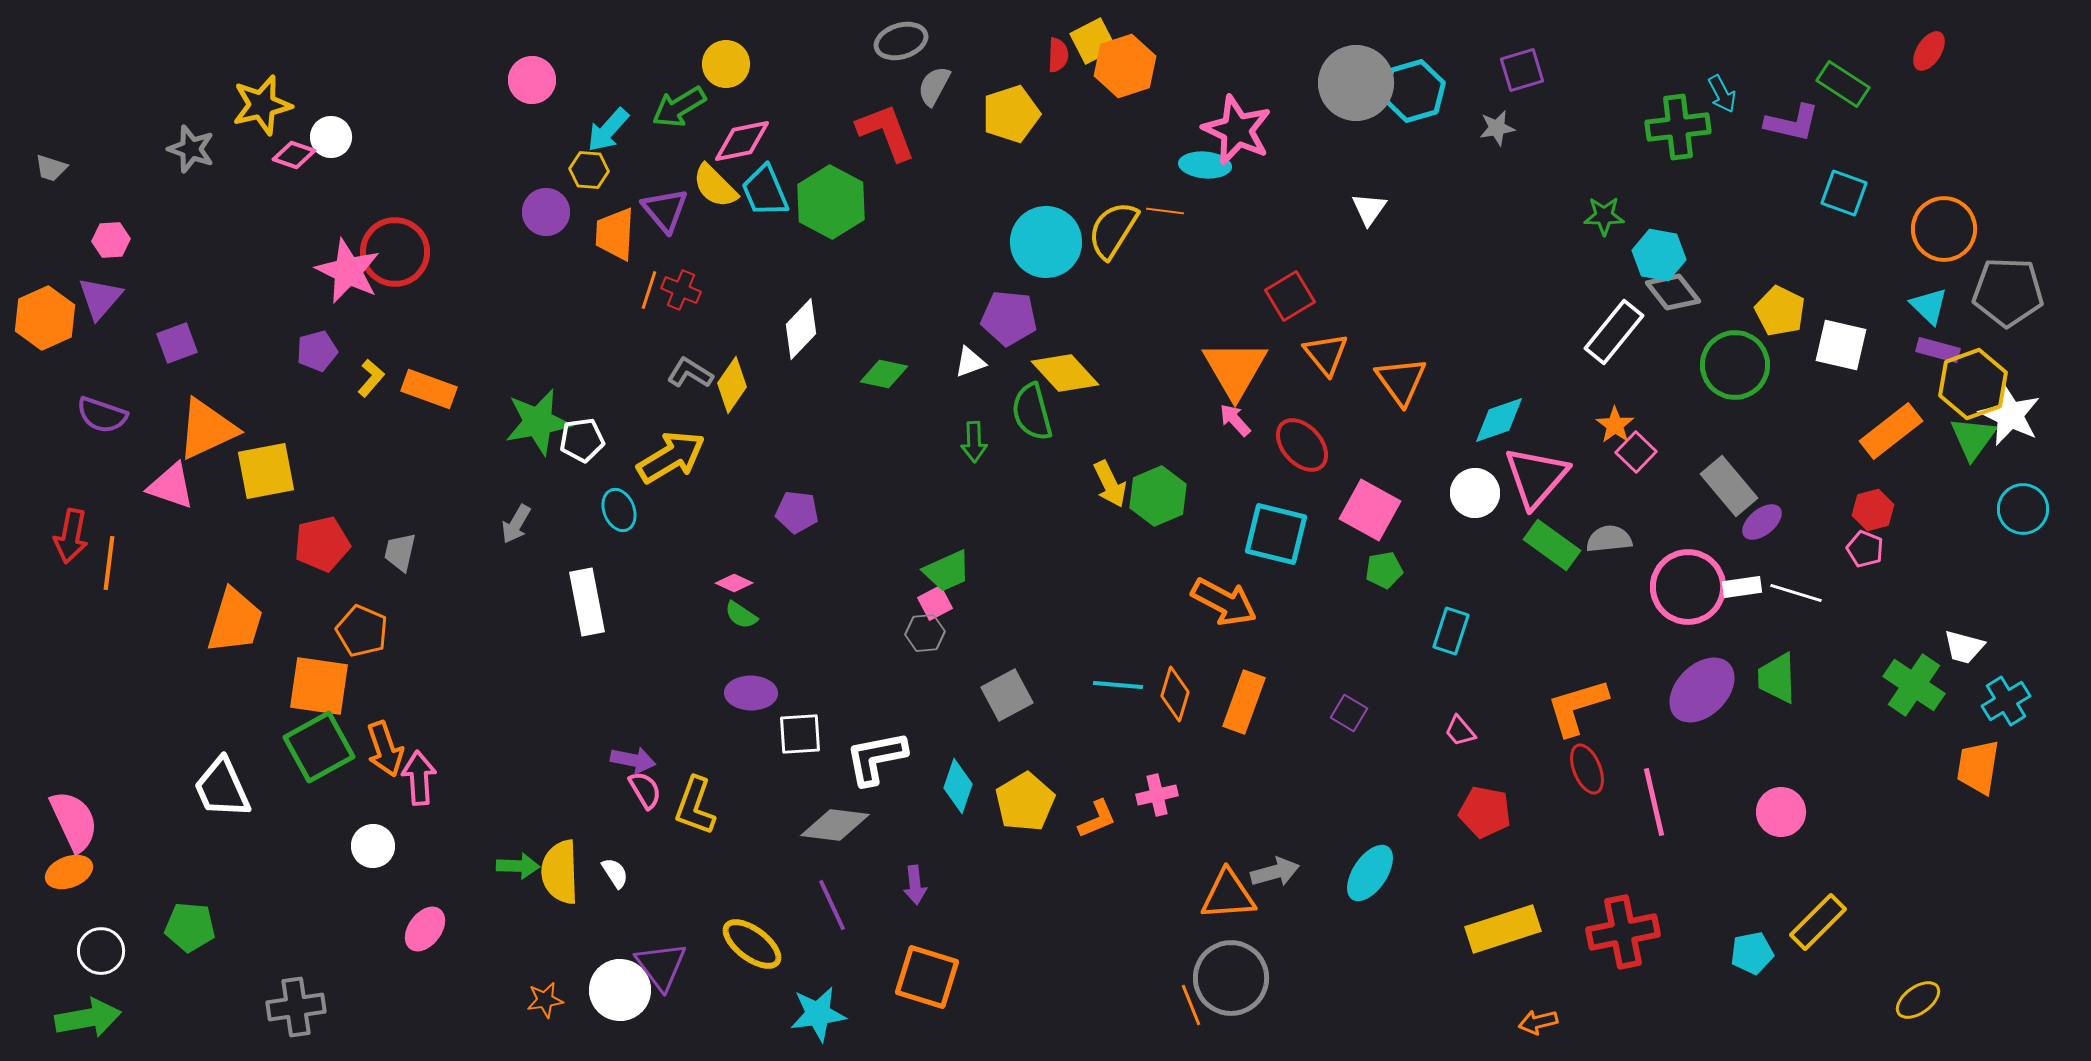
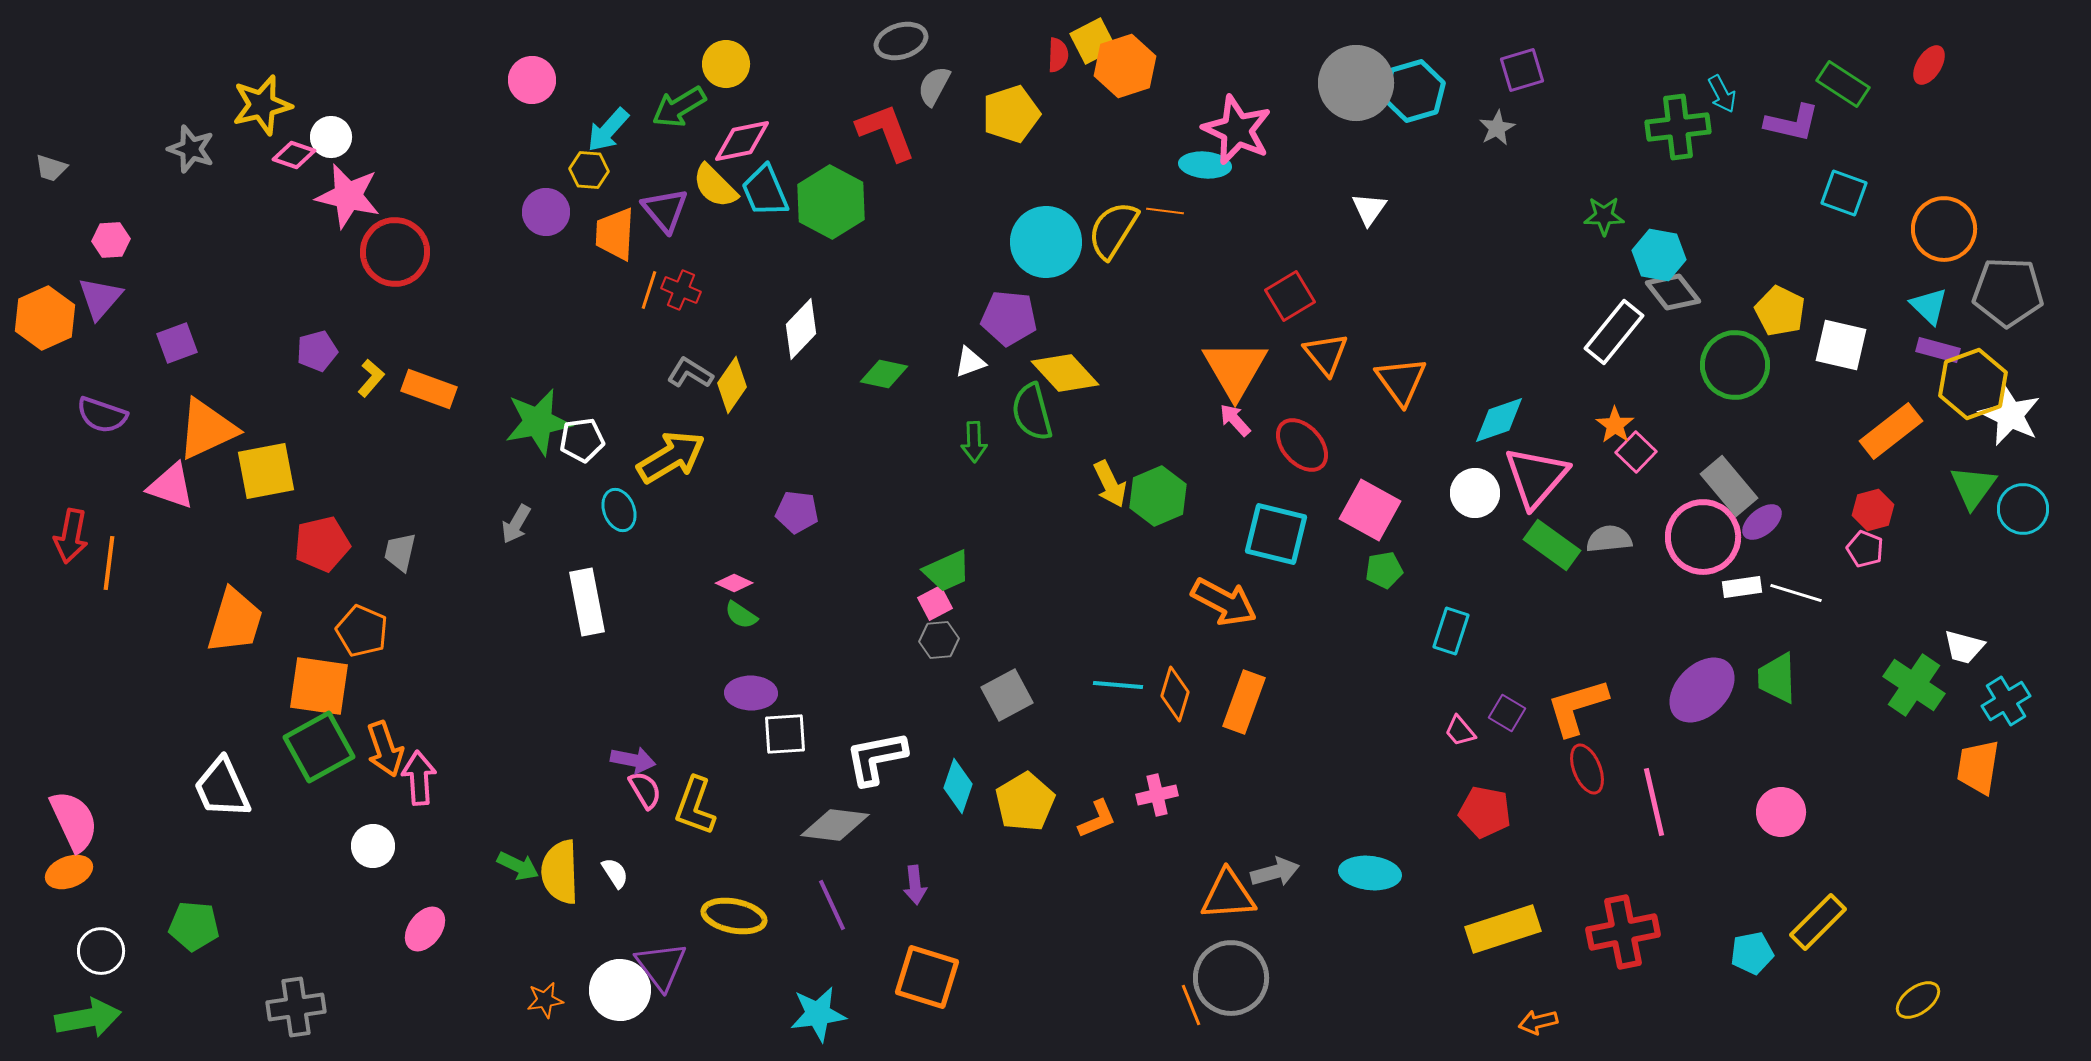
red ellipse at (1929, 51): moved 14 px down
gray star at (1497, 128): rotated 18 degrees counterclockwise
pink star at (348, 271): moved 75 px up; rotated 12 degrees counterclockwise
green triangle at (1973, 438): moved 49 px down
pink circle at (1688, 587): moved 15 px right, 50 px up
gray hexagon at (925, 633): moved 14 px right, 7 px down
purple square at (1349, 713): moved 158 px right
white square at (800, 734): moved 15 px left
green arrow at (518, 866): rotated 24 degrees clockwise
cyan ellipse at (1370, 873): rotated 62 degrees clockwise
green pentagon at (190, 927): moved 4 px right, 1 px up
yellow ellipse at (752, 944): moved 18 px left, 28 px up; rotated 26 degrees counterclockwise
